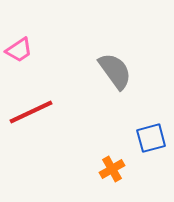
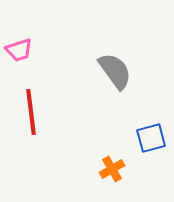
pink trapezoid: rotated 16 degrees clockwise
red line: rotated 72 degrees counterclockwise
